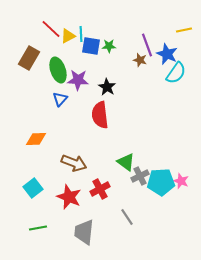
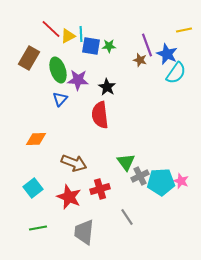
green triangle: rotated 18 degrees clockwise
red cross: rotated 12 degrees clockwise
